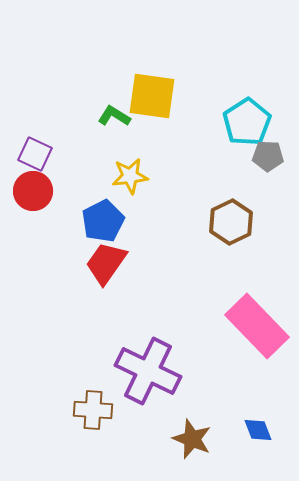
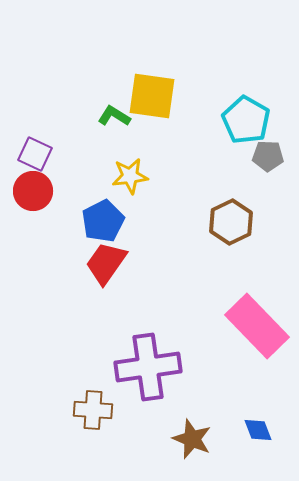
cyan pentagon: moved 1 px left, 2 px up; rotated 9 degrees counterclockwise
purple cross: moved 4 px up; rotated 34 degrees counterclockwise
